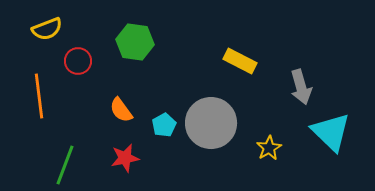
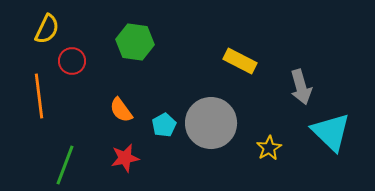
yellow semicircle: rotated 44 degrees counterclockwise
red circle: moved 6 px left
